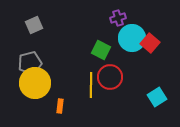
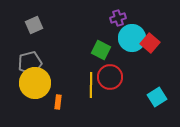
orange rectangle: moved 2 px left, 4 px up
